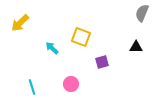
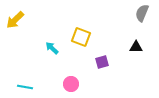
yellow arrow: moved 5 px left, 3 px up
cyan line: moved 7 px left; rotated 63 degrees counterclockwise
